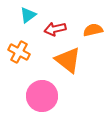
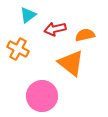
orange semicircle: moved 8 px left, 5 px down
orange cross: moved 1 px left, 3 px up
orange triangle: moved 3 px right, 3 px down
